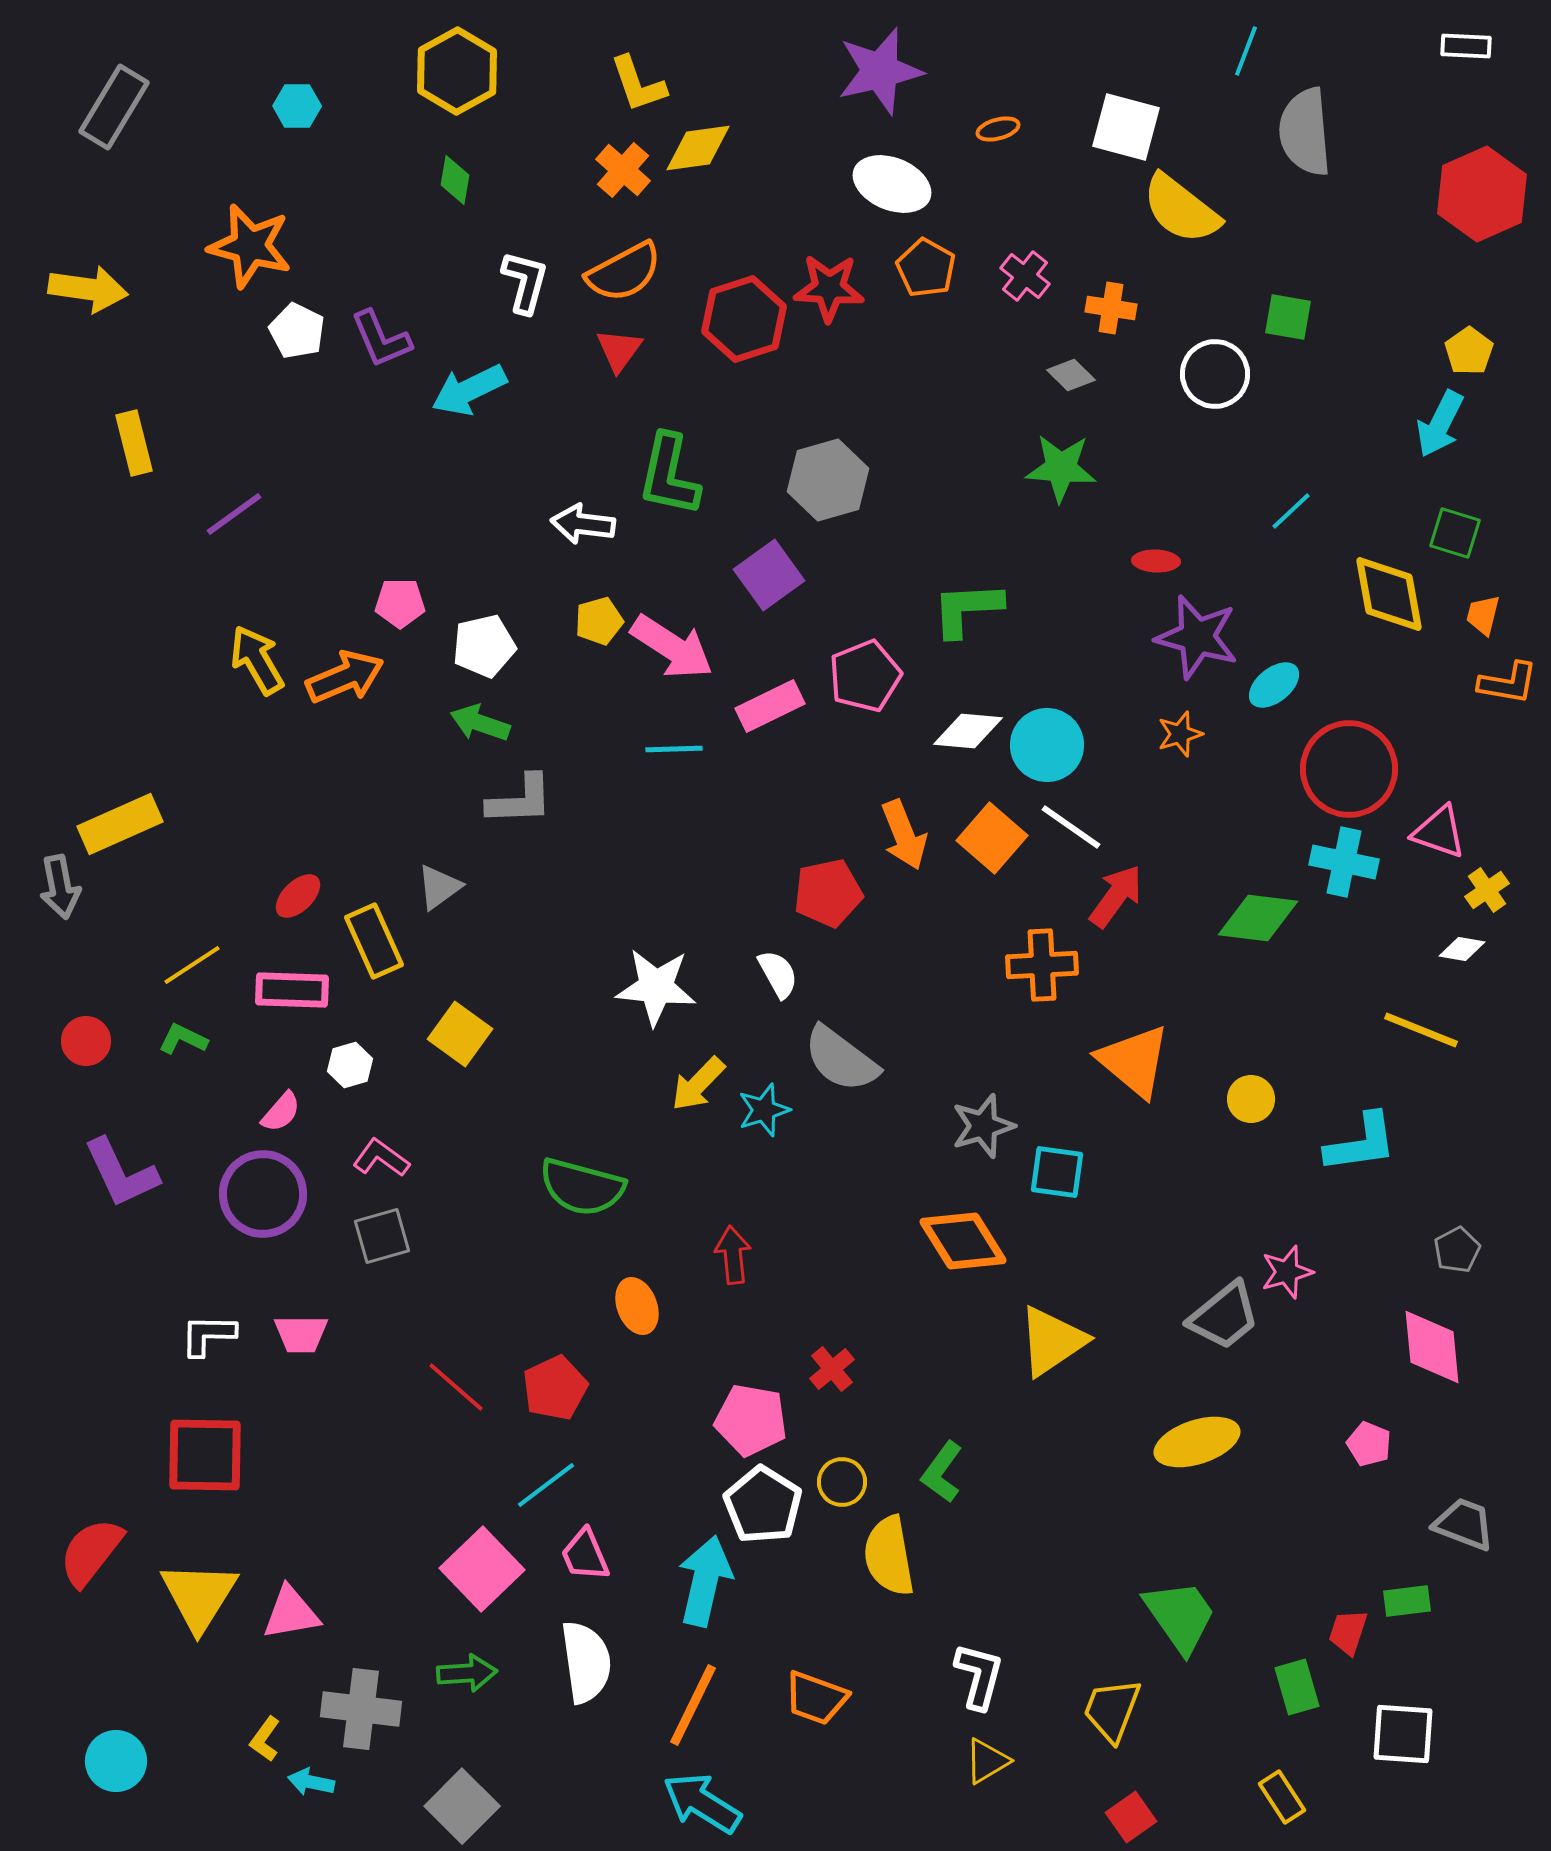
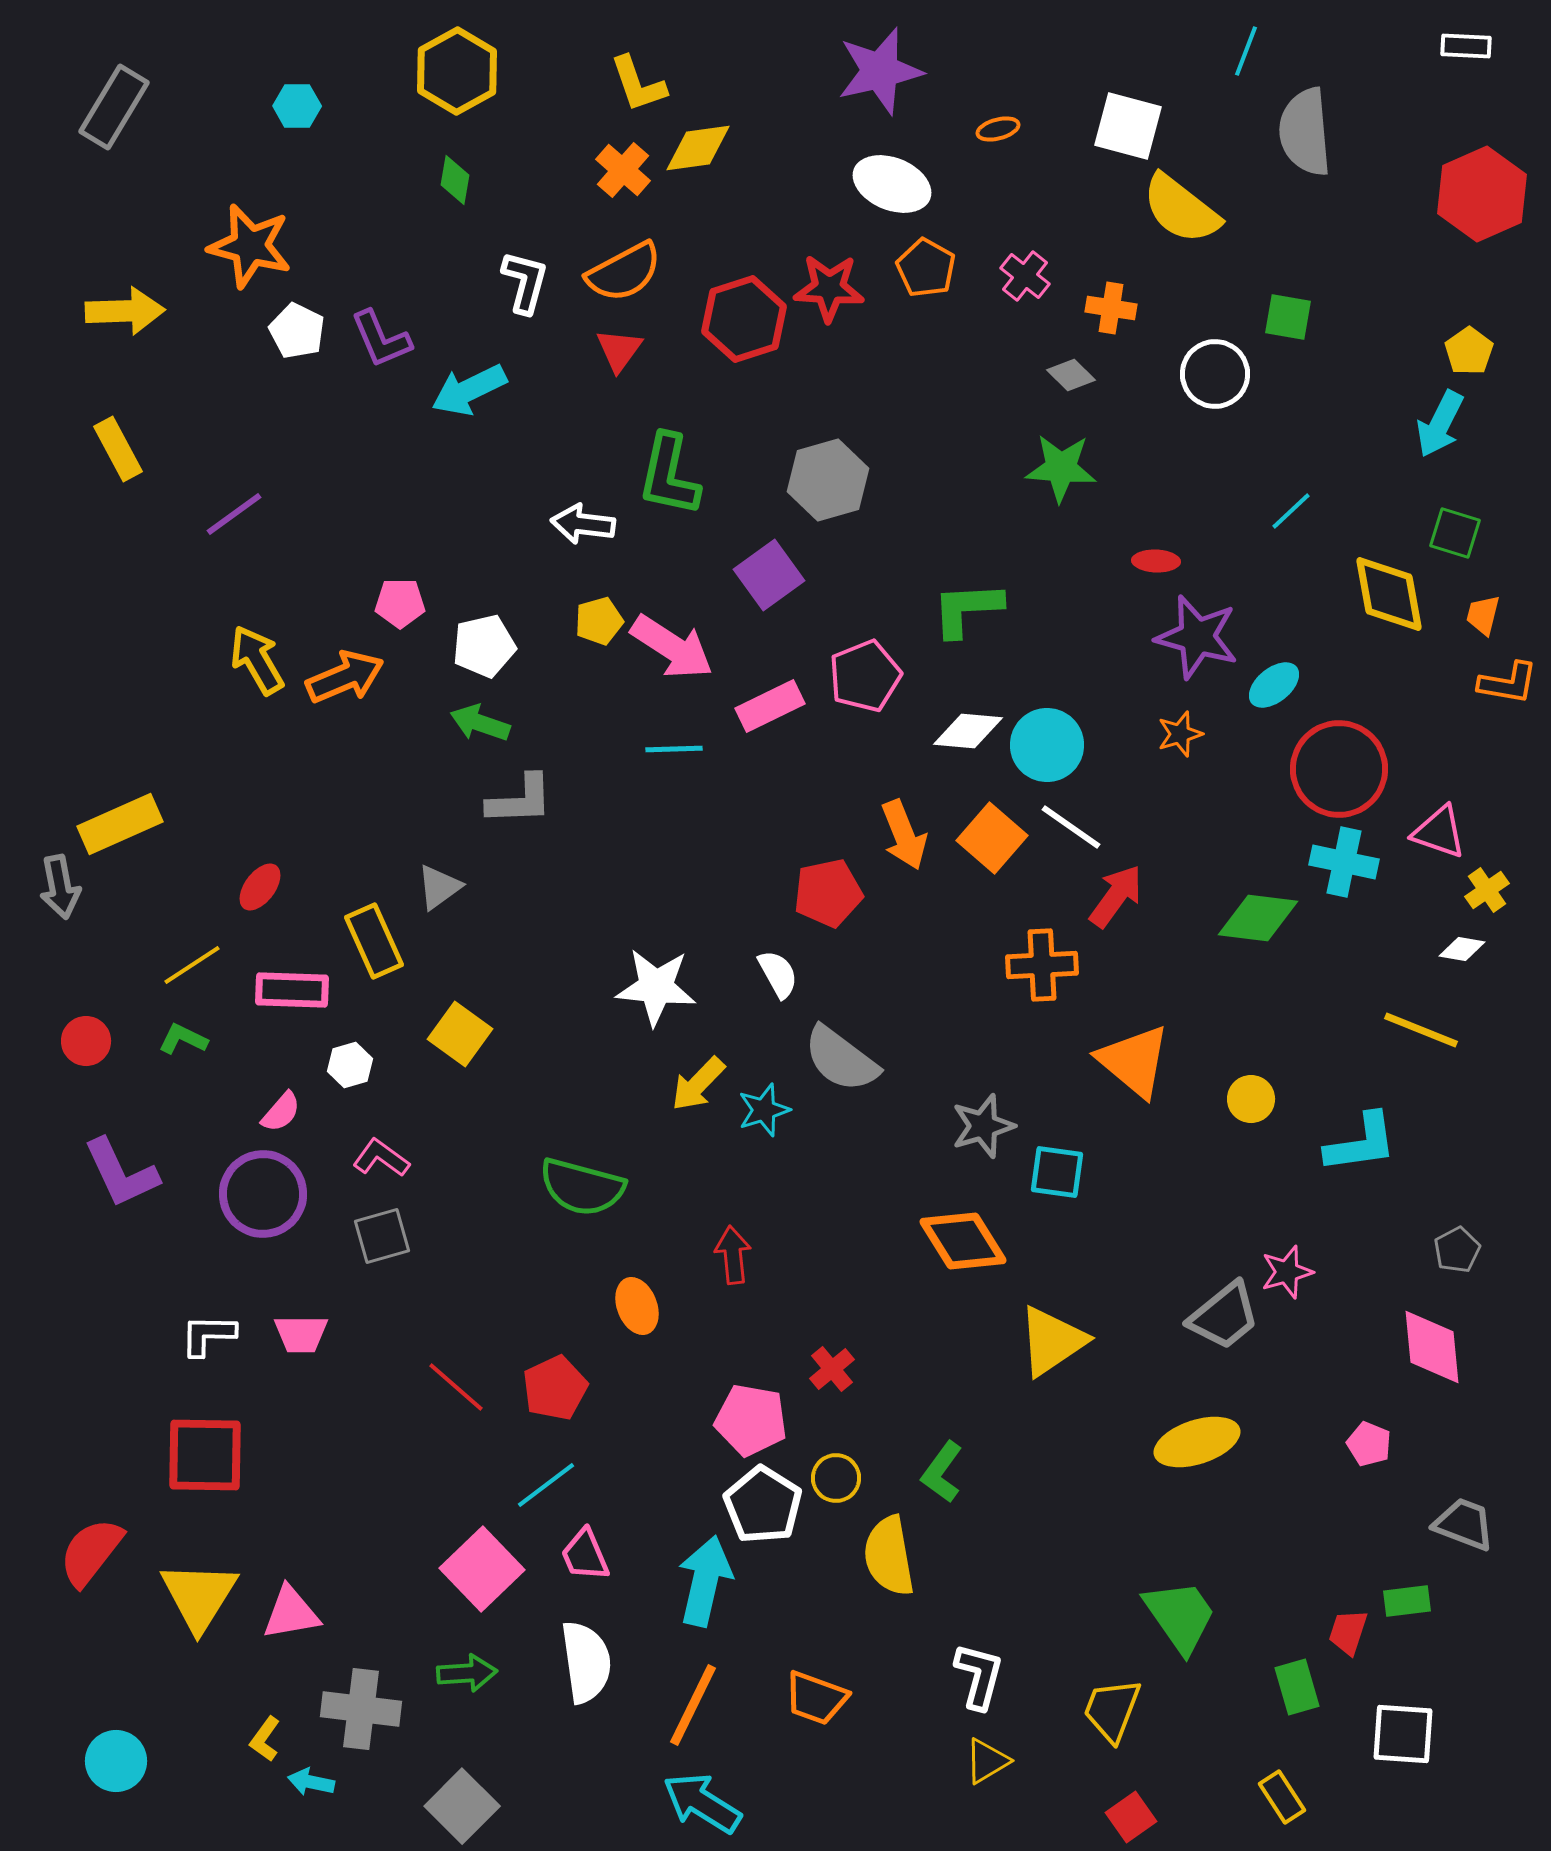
white square at (1126, 127): moved 2 px right, 1 px up
yellow arrow at (88, 289): moved 37 px right, 22 px down; rotated 10 degrees counterclockwise
yellow rectangle at (134, 443): moved 16 px left, 6 px down; rotated 14 degrees counterclockwise
red circle at (1349, 769): moved 10 px left
red ellipse at (298, 896): moved 38 px left, 9 px up; rotated 9 degrees counterclockwise
yellow circle at (842, 1482): moved 6 px left, 4 px up
